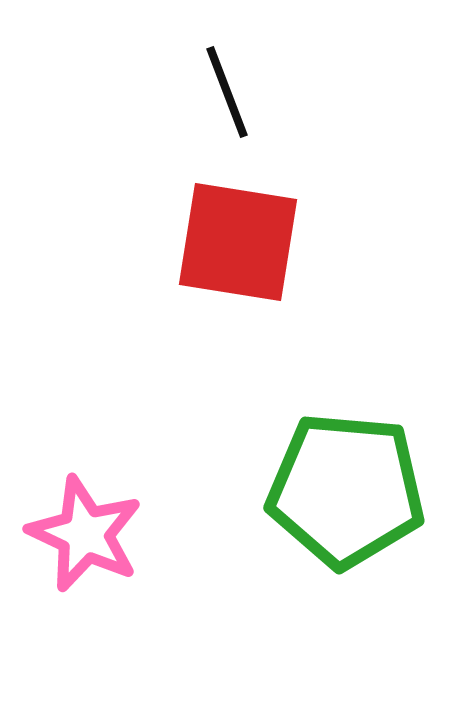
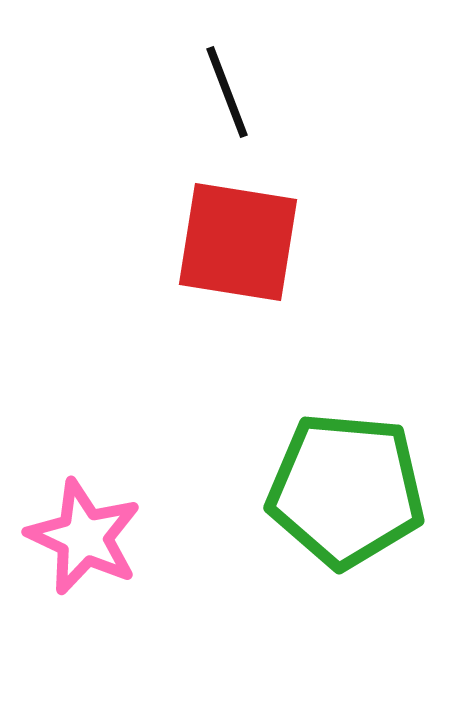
pink star: moved 1 px left, 3 px down
